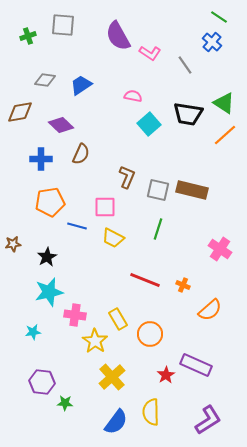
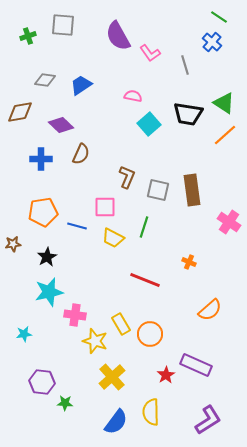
pink L-shape at (150, 53): rotated 20 degrees clockwise
gray line at (185, 65): rotated 18 degrees clockwise
brown rectangle at (192, 190): rotated 68 degrees clockwise
orange pentagon at (50, 202): moved 7 px left, 10 px down
green line at (158, 229): moved 14 px left, 2 px up
pink cross at (220, 249): moved 9 px right, 27 px up
orange cross at (183, 285): moved 6 px right, 23 px up
yellow rectangle at (118, 319): moved 3 px right, 5 px down
cyan star at (33, 332): moved 9 px left, 2 px down
yellow star at (95, 341): rotated 15 degrees counterclockwise
